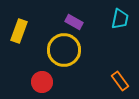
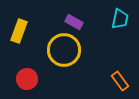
red circle: moved 15 px left, 3 px up
